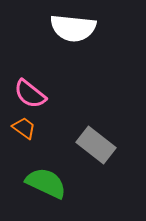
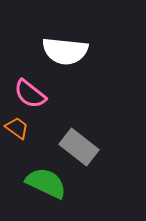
white semicircle: moved 8 px left, 23 px down
orange trapezoid: moved 7 px left
gray rectangle: moved 17 px left, 2 px down
